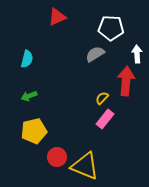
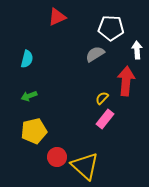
white arrow: moved 4 px up
yellow triangle: rotated 20 degrees clockwise
